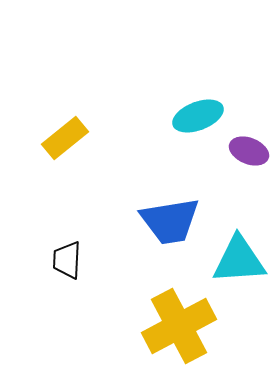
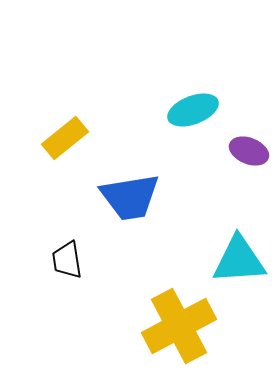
cyan ellipse: moved 5 px left, 6 px up
blue trapezoid: moved 40 px left, 24 px up
black trapezoid: rotated 12 degrees counterclockwise
